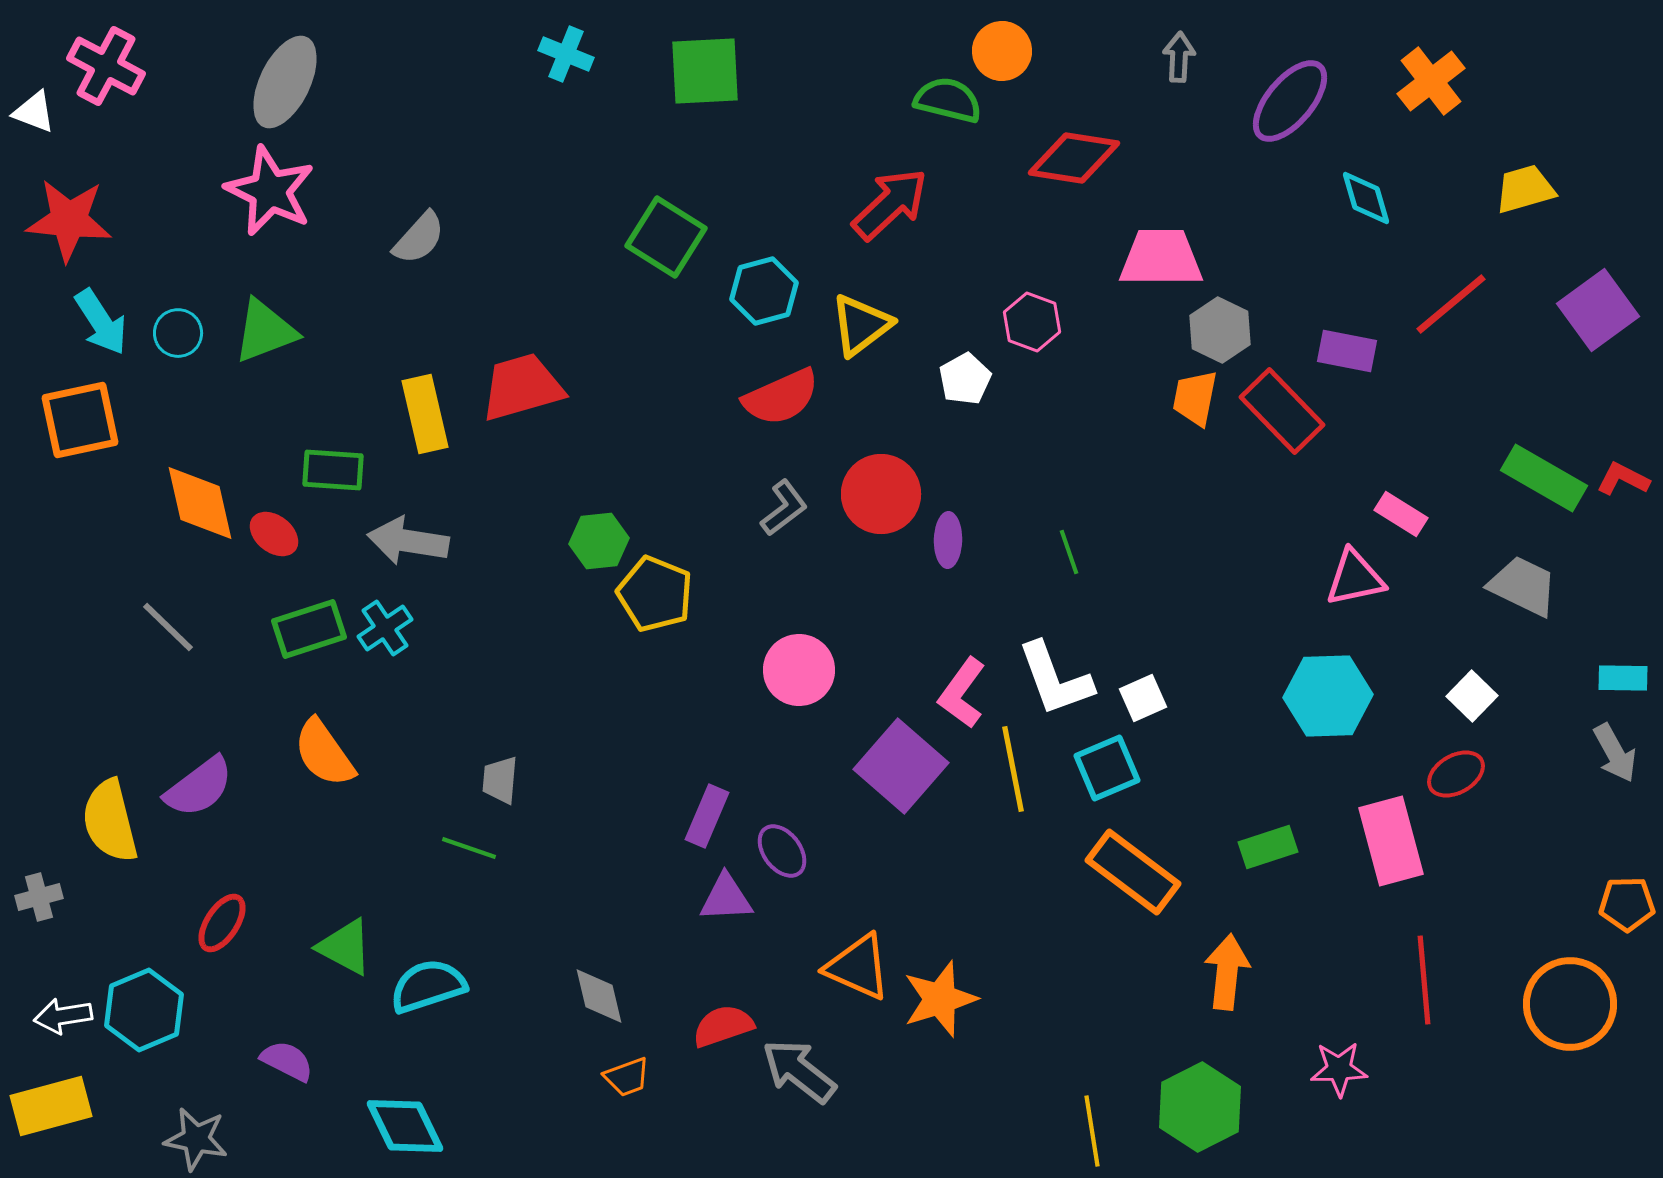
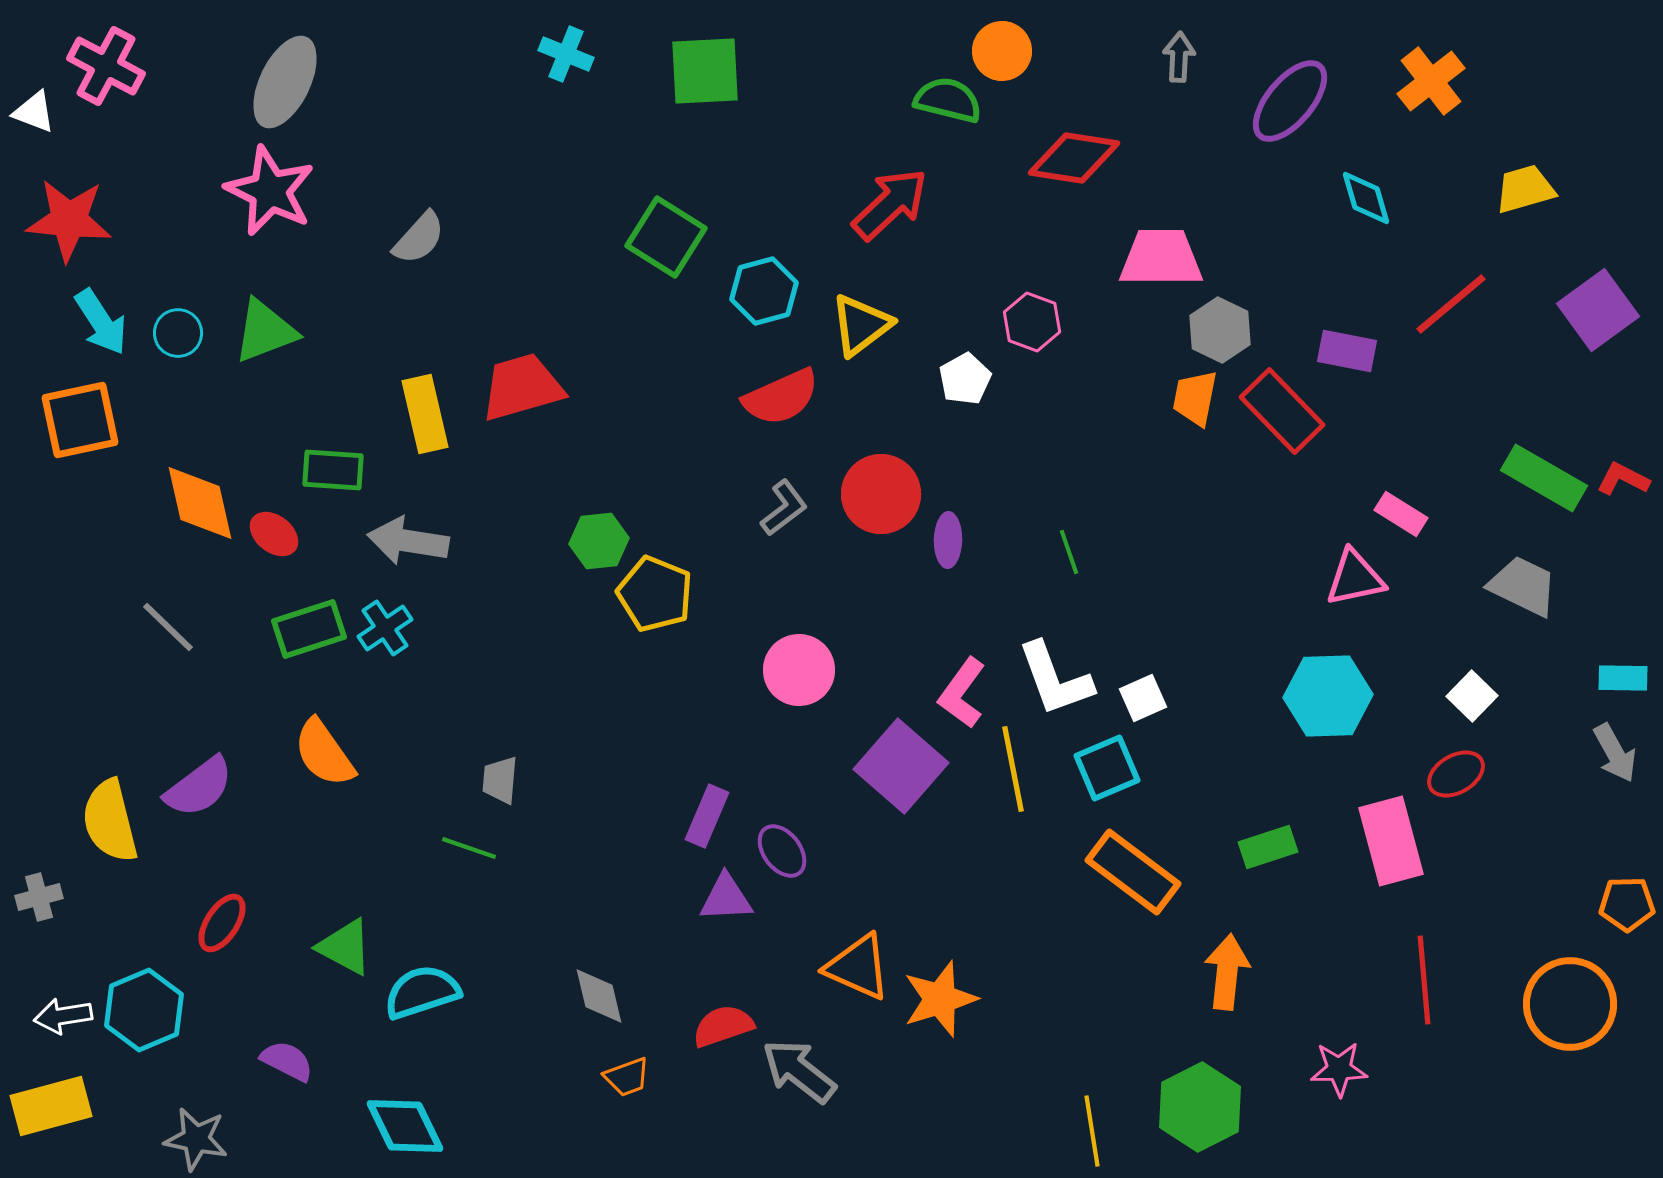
cyan semicircle at (428, 986): moved 6 px left, 6 px down
